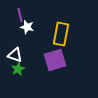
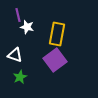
purple line: moved 2 px left
yellow rectangle: moved 4 px left
purple square: rotated 20 degrees counterclockwise
green star: moved 2 px right, 8 px down
